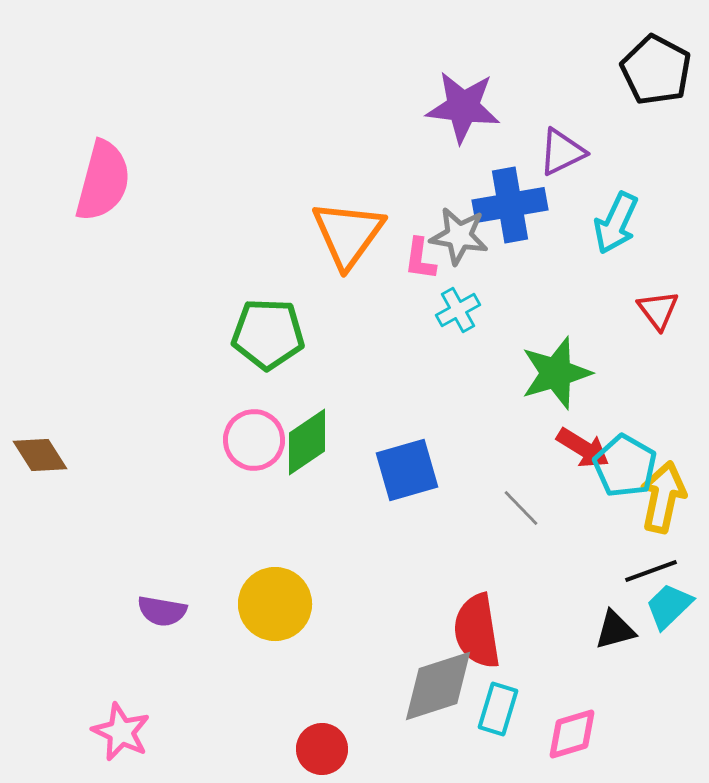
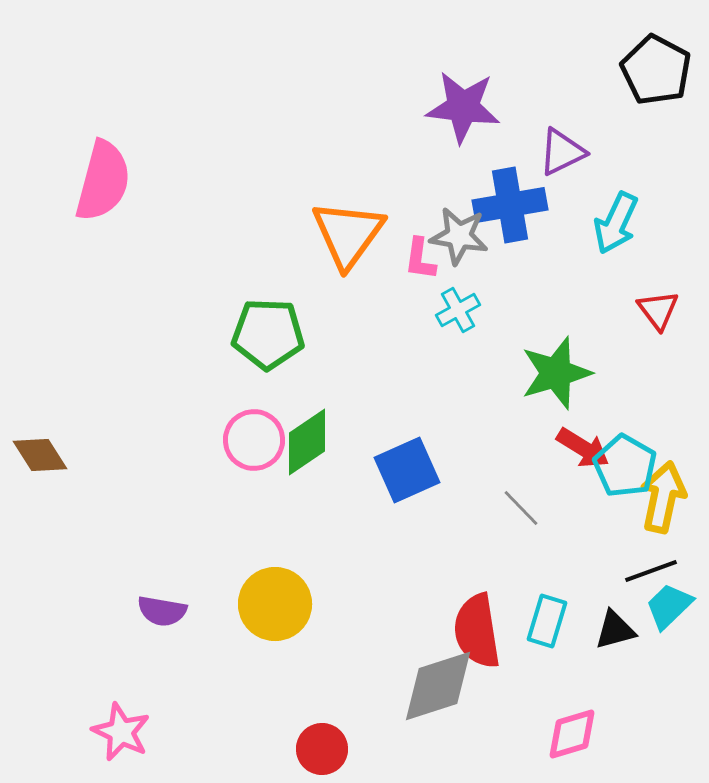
blue square: rotated 8 degrees counterclockwise
cyan rectangle: moved 49 px right, 88 px up
